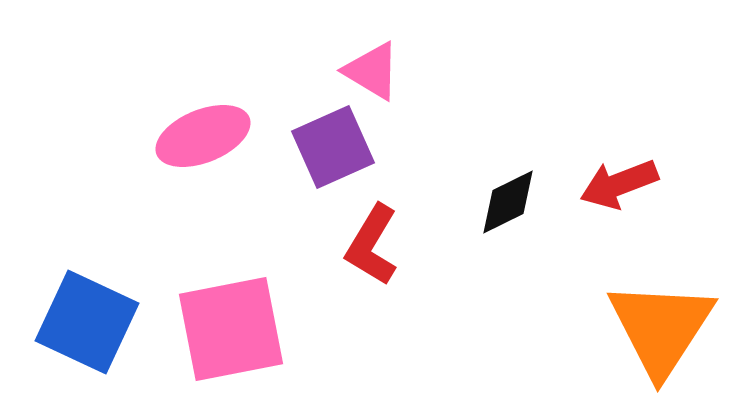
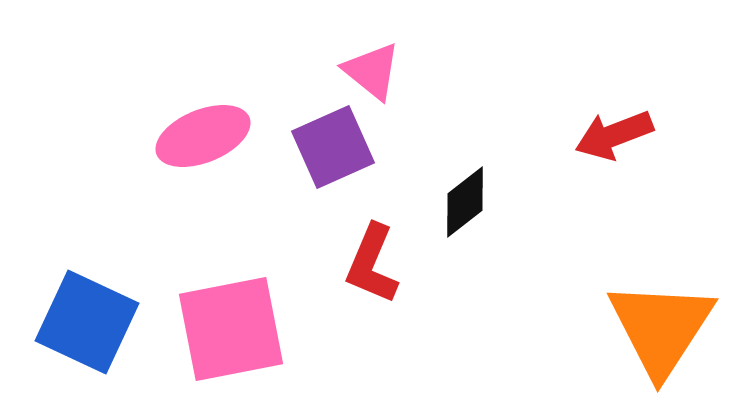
pink triangle: rotated 8 degrees clockwise
red arrow: moved 5 px left, 49 px up
black diamond: moved 43 px left; rotated 12 degrees counterclockwise
red L-shape: moved 19 px down; rotated 8 degrees counterclockwise
